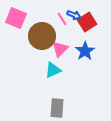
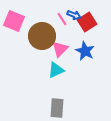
pink square: moved 2 px left, 3 px down
blue star: rotated 12 degrees counterclockwise
cyan triangle: moved 3 px right
